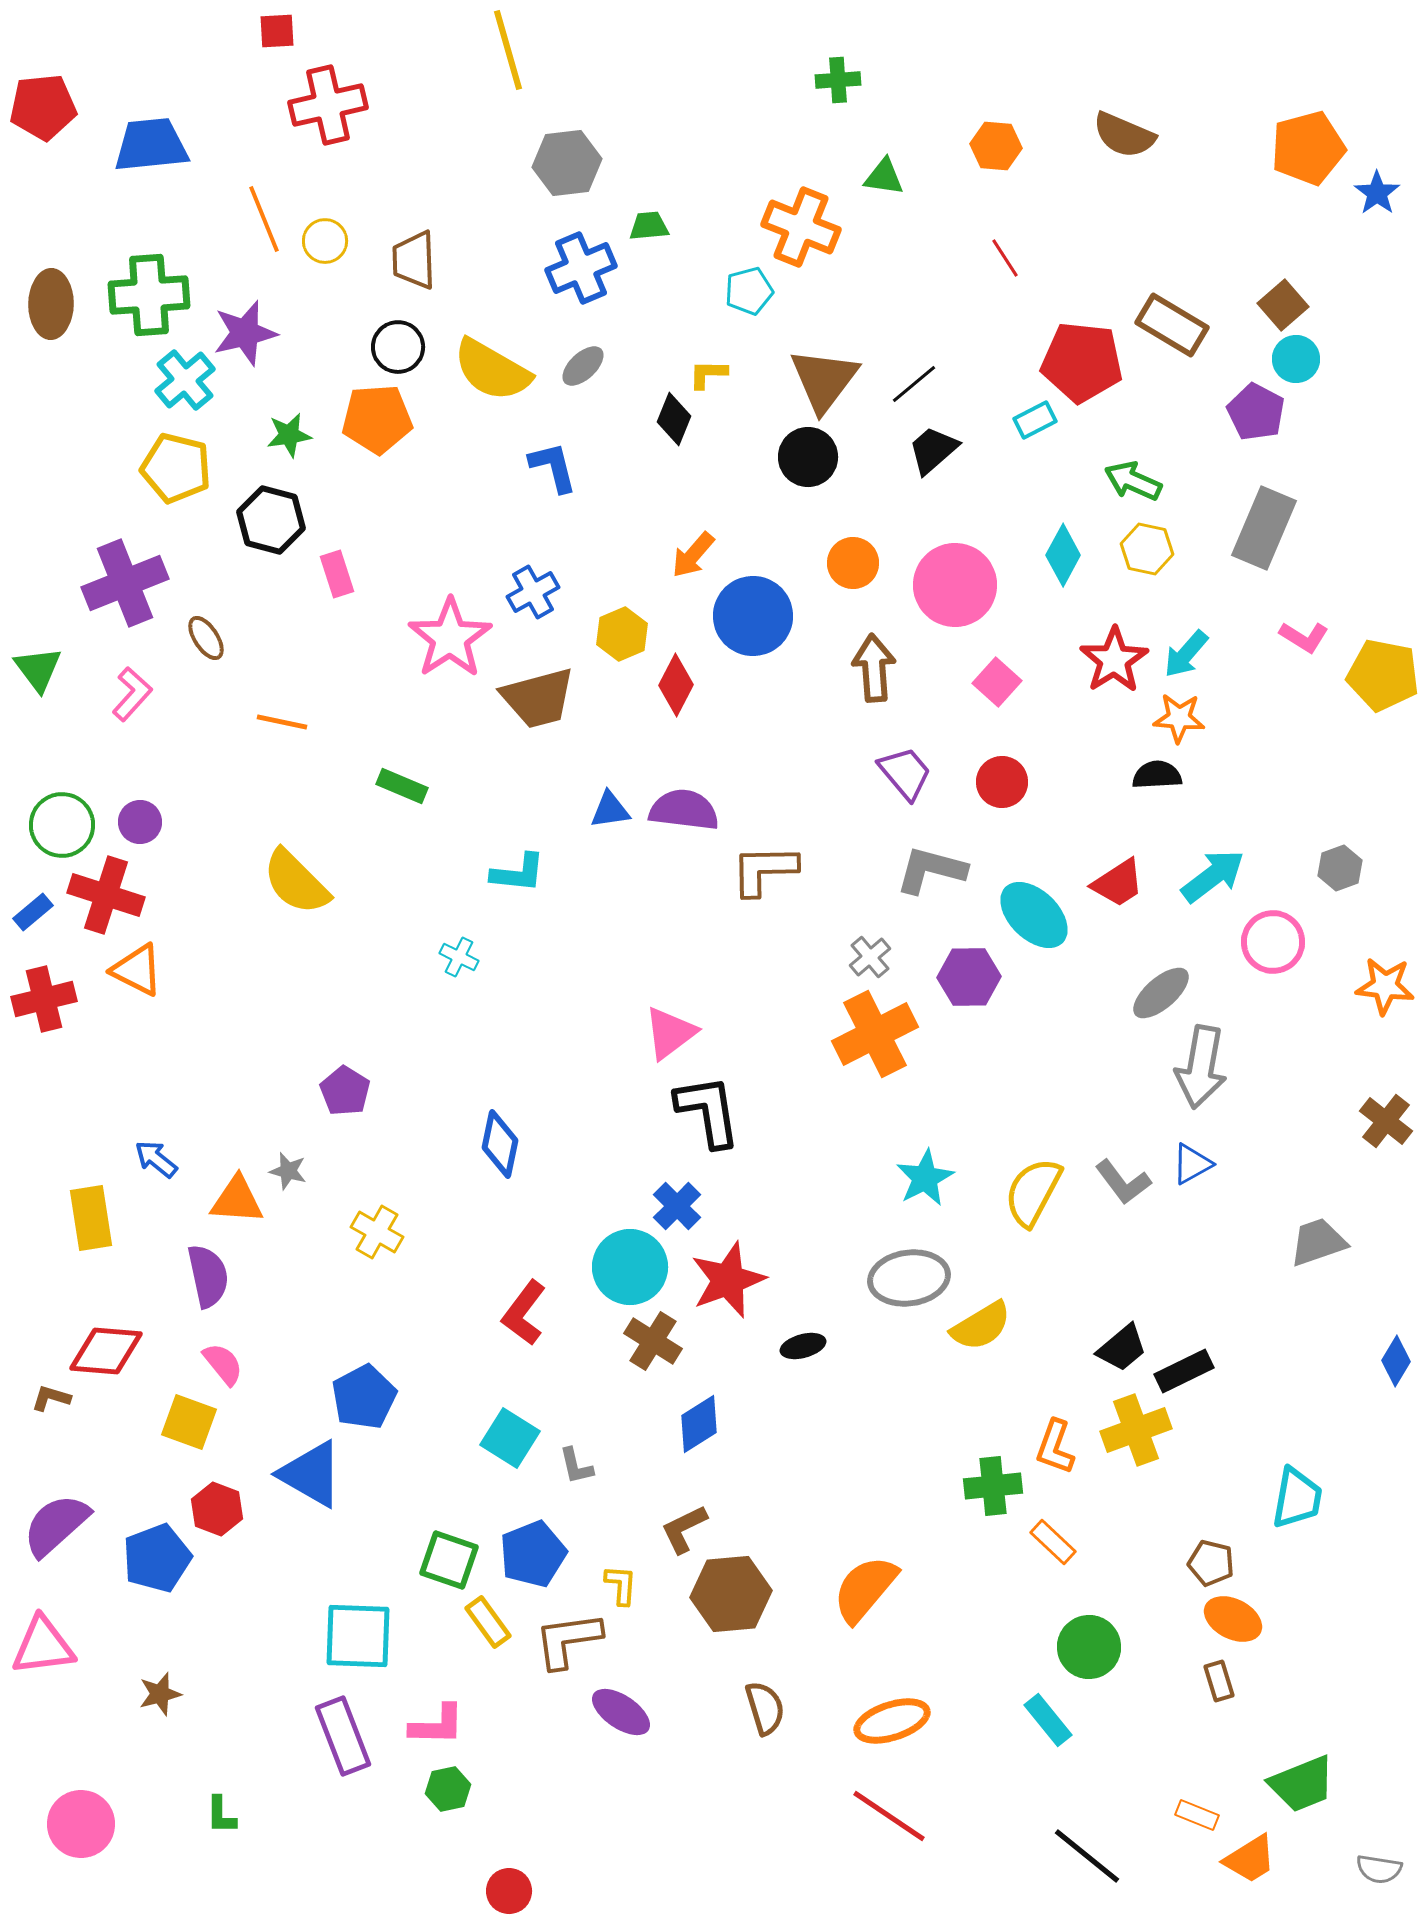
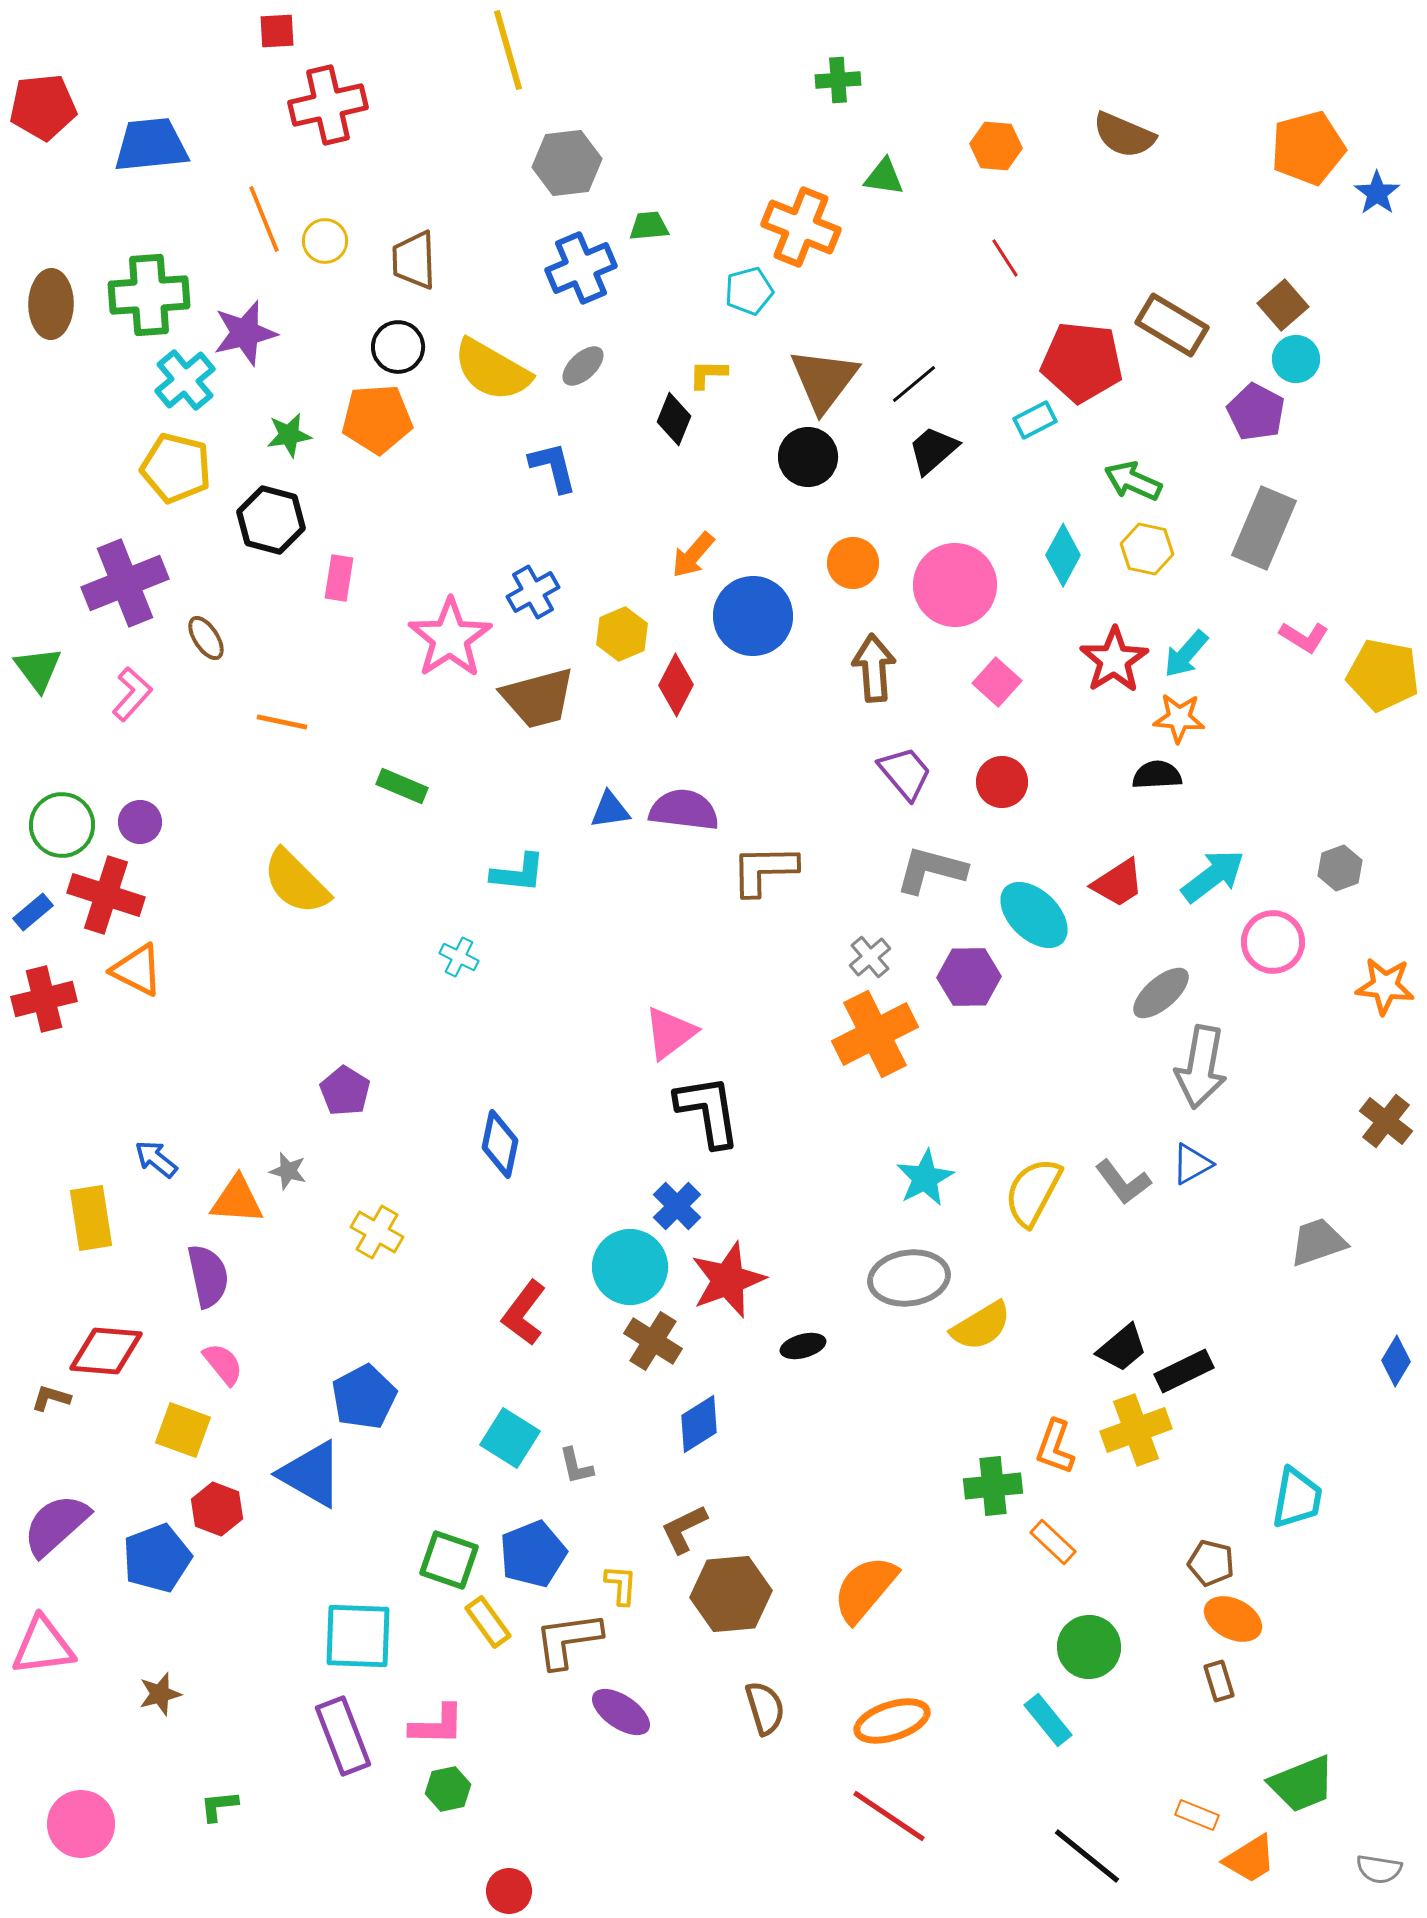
pink rectangle at (337, 574): moved 2 px right, 4 px down; rotated 27 degrees clockwise
yellow square at (189, 1422): moved 6 px left, 8 px down
green L-shape at (221, 1815): moved 2 px left, 9 px up; rotated 84 degrees clockwise
